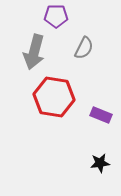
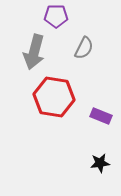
purple rectangle: moved 1 px down
